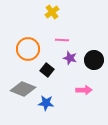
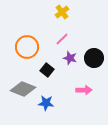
yellow cross: moved 10 px right
pink line: moved 1 px up; rotated 48 degrees counterclockwise
orange circle: moved 1 px left, 2 px up
black circle: moved 2 px up
